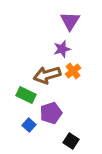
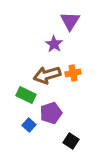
purple star: moved 8 px left, 5 px up; rotated 24 degrees counterclockwise
orange cross: moved 2 px down; rotated 28 degrees clockwise
